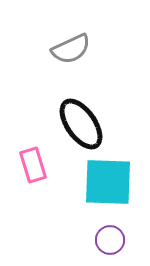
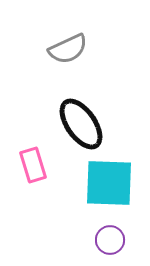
gray semicircle: moved 3 px left
cyan square: moved 1 px right, 1 px down
